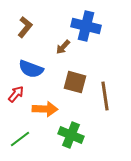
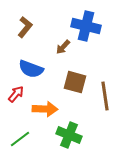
green cross: moved 2 px left
